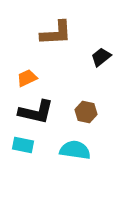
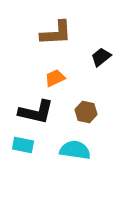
orange trapezoid: moved 28 px right
